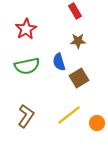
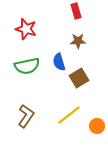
red rectangle: moved 1 px right; rotated 14 degrees clockwise
red star: rotated 25 degrees counterclockwise
orange circle: moved 3 px down
